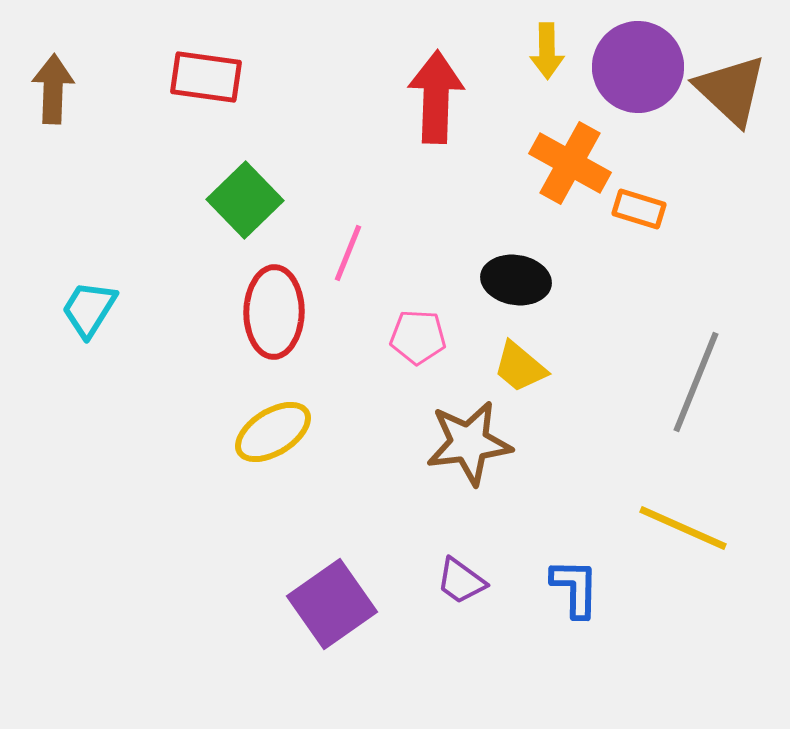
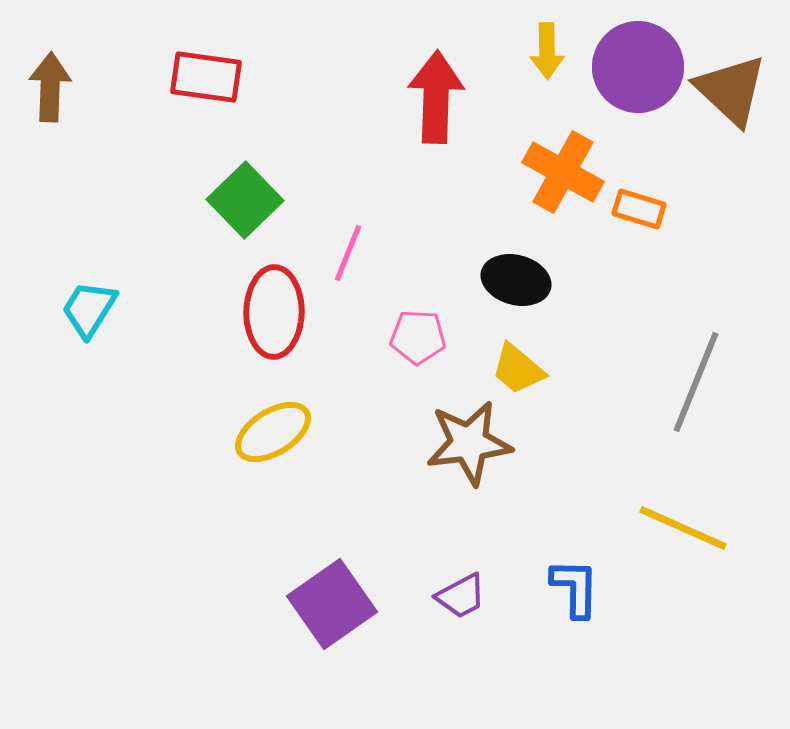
brown arrow: moved 3 px left, 2 px up
orange cross: moved 7 px left, 9 px down
black ellipse: rotated 6 degrees clockwise
yellow trapezoid: moved 2 px left, 2 px down
purple trapezoid: moved 15 px down; rotated 64 degrees counterclockwise
